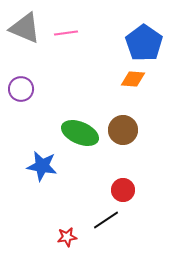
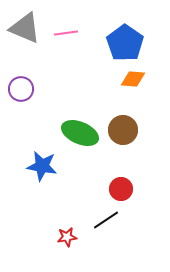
blue pentagon: moved 19 px left
red circle: moved 2 px left, 1 px up
